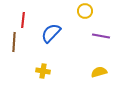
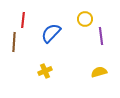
yellow circle: moved 8 px down
purple line: rotated 72 degrees clockwise
yellow cross: moved 2 px right; rotated 32 degrees counterclockwise
